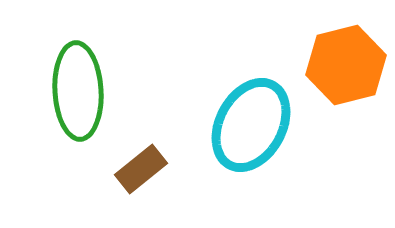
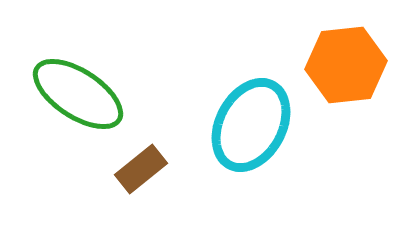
orange hexagon: rotated 8 degrees clockwise
green ellipse: moved 3 px down; rotated 54 degrees counterclockwise
